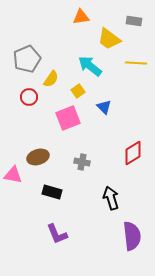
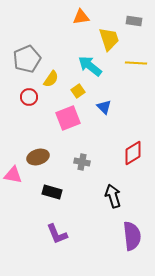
yellow trapezoid: rotated 145 degrees counterclockwise
black arrow: moved 2 px right, 2 px up
